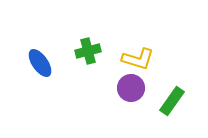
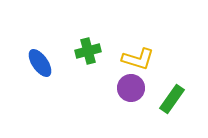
green rectangle: moved 2 px up
